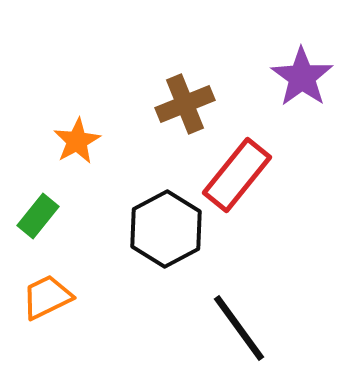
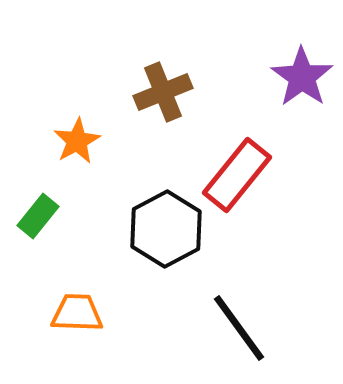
brown cross: moved 22 px left, 12 px up
orange trapezoid: moved 30 px right, 16 px down; rotated 28 degrees clockwise
